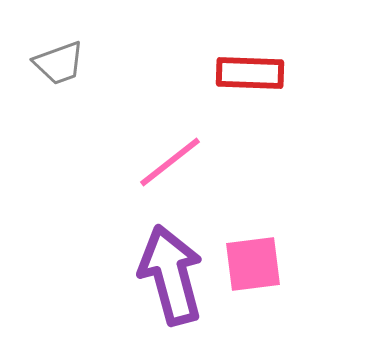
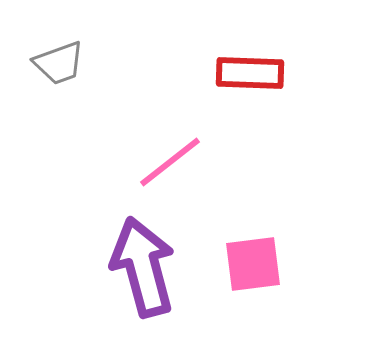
purple arrow: moved 28 px left, 8 px up
